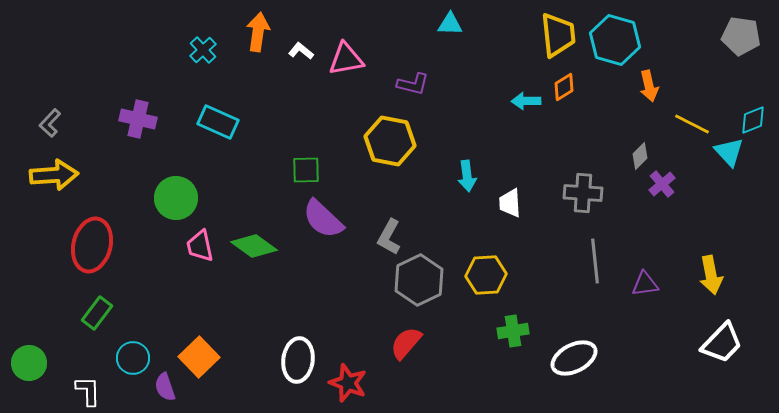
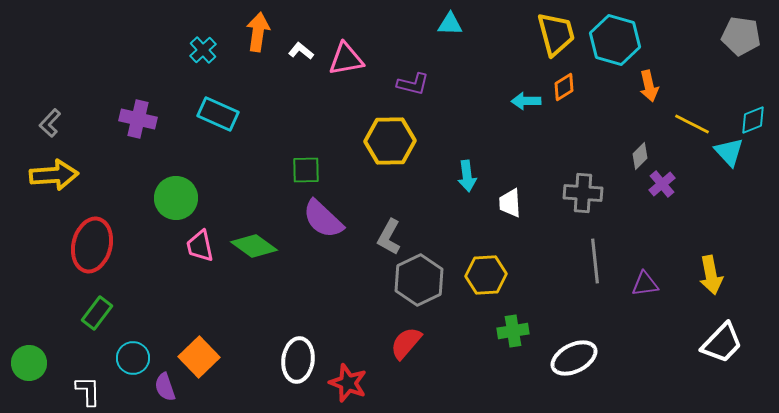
yellow trapezoid at (558, 35): moved 2 px left, 1 px up; rotated 9 degrees counterclockwise
cyan rectangle at (218, 122): moved 8 px up
yellow hexagon at (390, 141): rotated 12 degrees counterclockwise
